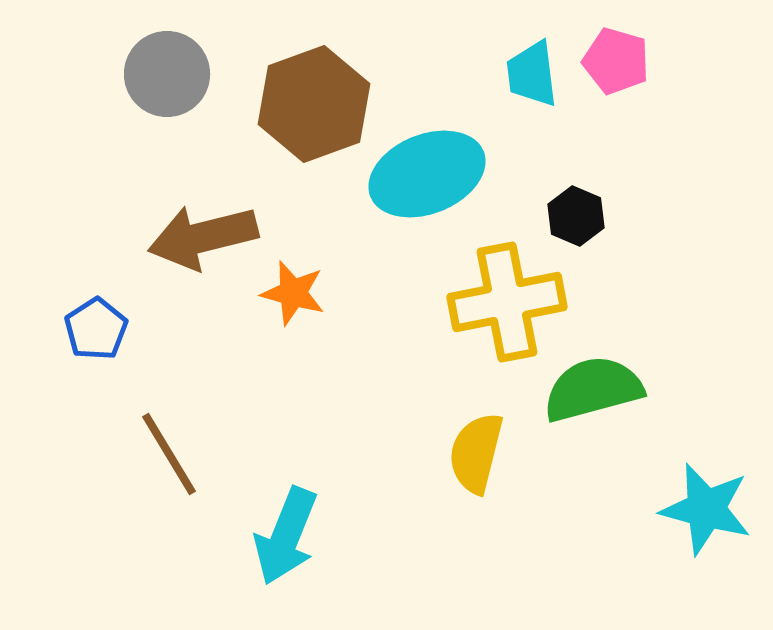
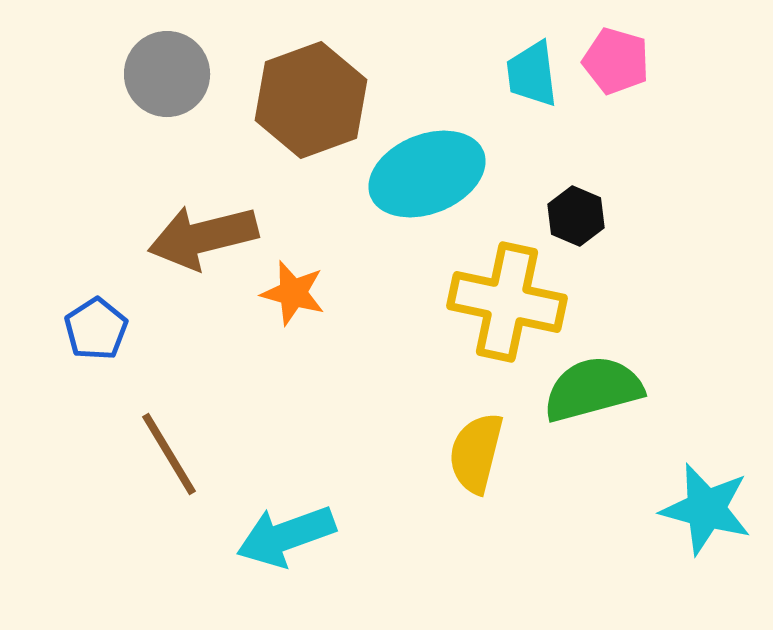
brown hexagon: moved 3 px left, 4 px up
yellow cross: rotated 23 degrees clockwise
cyan arrow: rotated 48 degrees clockwise
